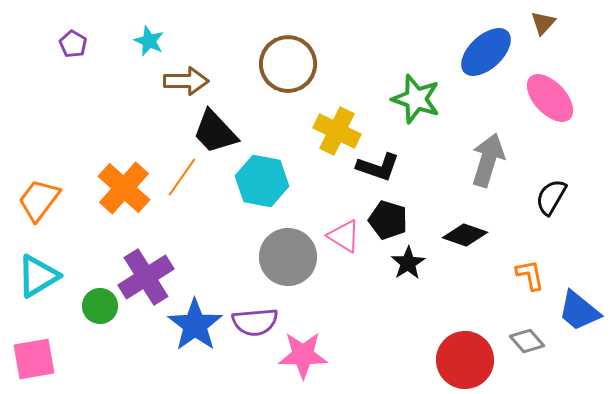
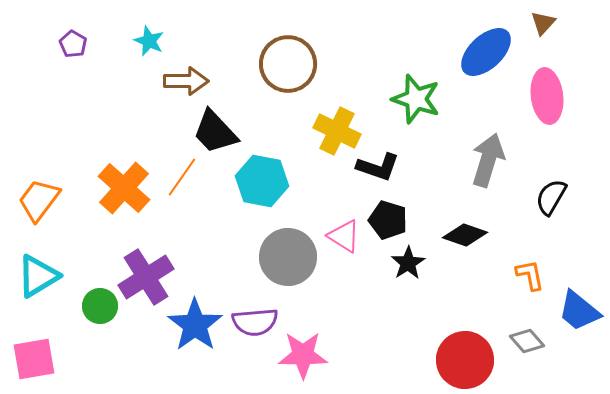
pink ellipse: moved 3 px left, 2 px up; rotated 36 degrees clockwise
